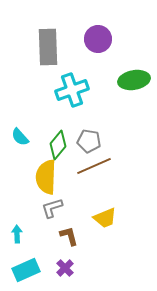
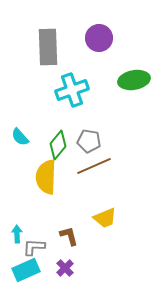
purple circle: moved 1 px right, 1 px up
gray L-shape: moved 18 px left, 39 px down; rotated 20 degrees clockwise
